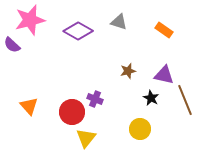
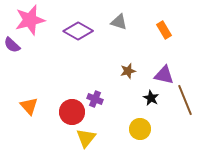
orange rectangle: rotated 24 degrees clockwise
